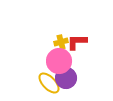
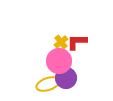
yellow cross: rotated 24 degrees counterclockwise
yellow ellipse: moved 1 px left, 1 px down; rotated 65 degrees counterclockwise
